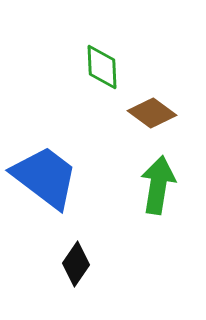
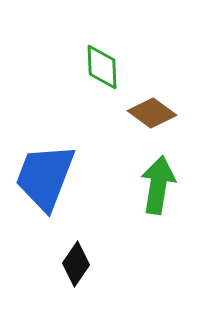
blue trapezoid: rotated 106 degrees counterclockwise
